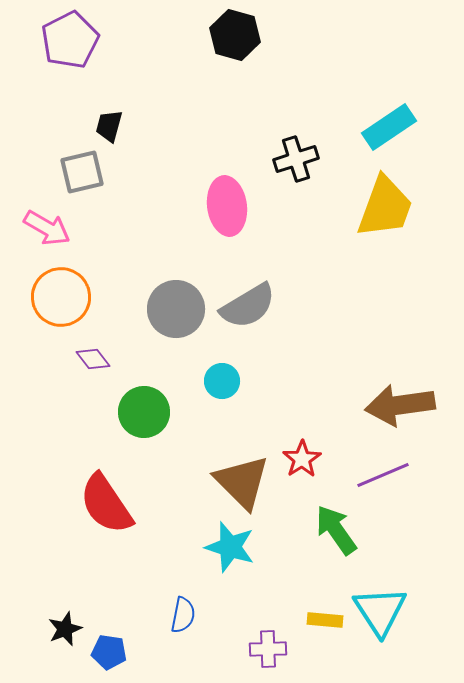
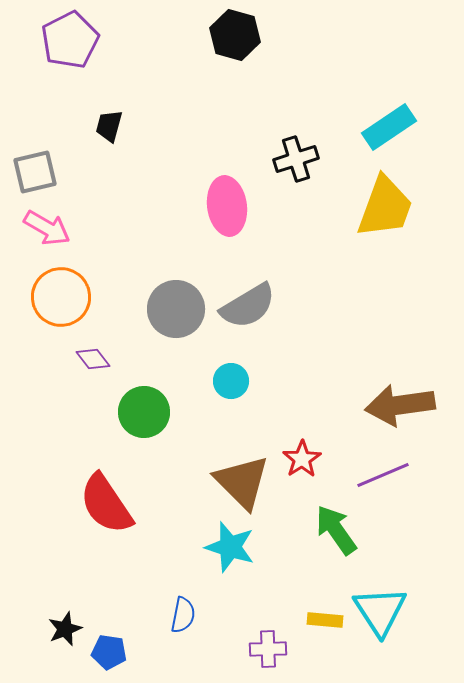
gray square: moved 47 px left
cyan circle: moved 9 px right
